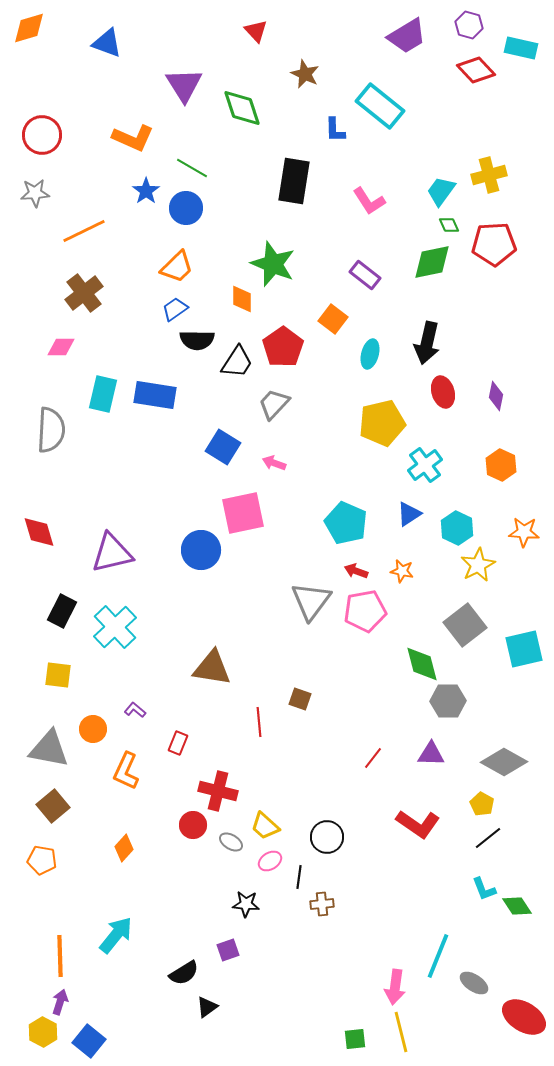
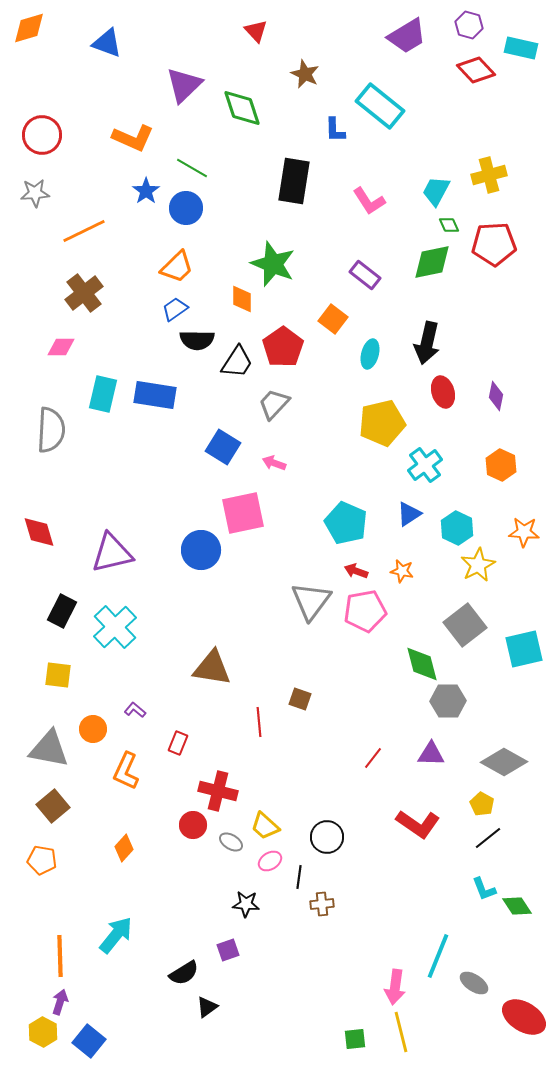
purple triangle at (184, 85): rotated 18 degrees clockwise
cyan trapezoid at (441, 191): moved 5 px left; rotated 8 degrees counterclockwise
